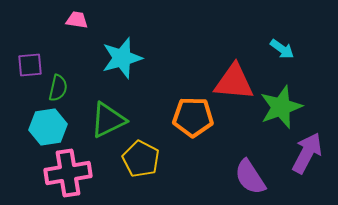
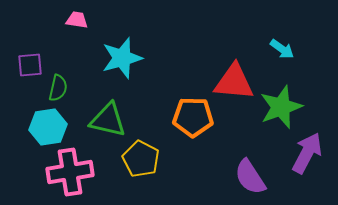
green triangle: rotated 39 degrees clockwise
pink cross: moved 2 px right, 1 px up
